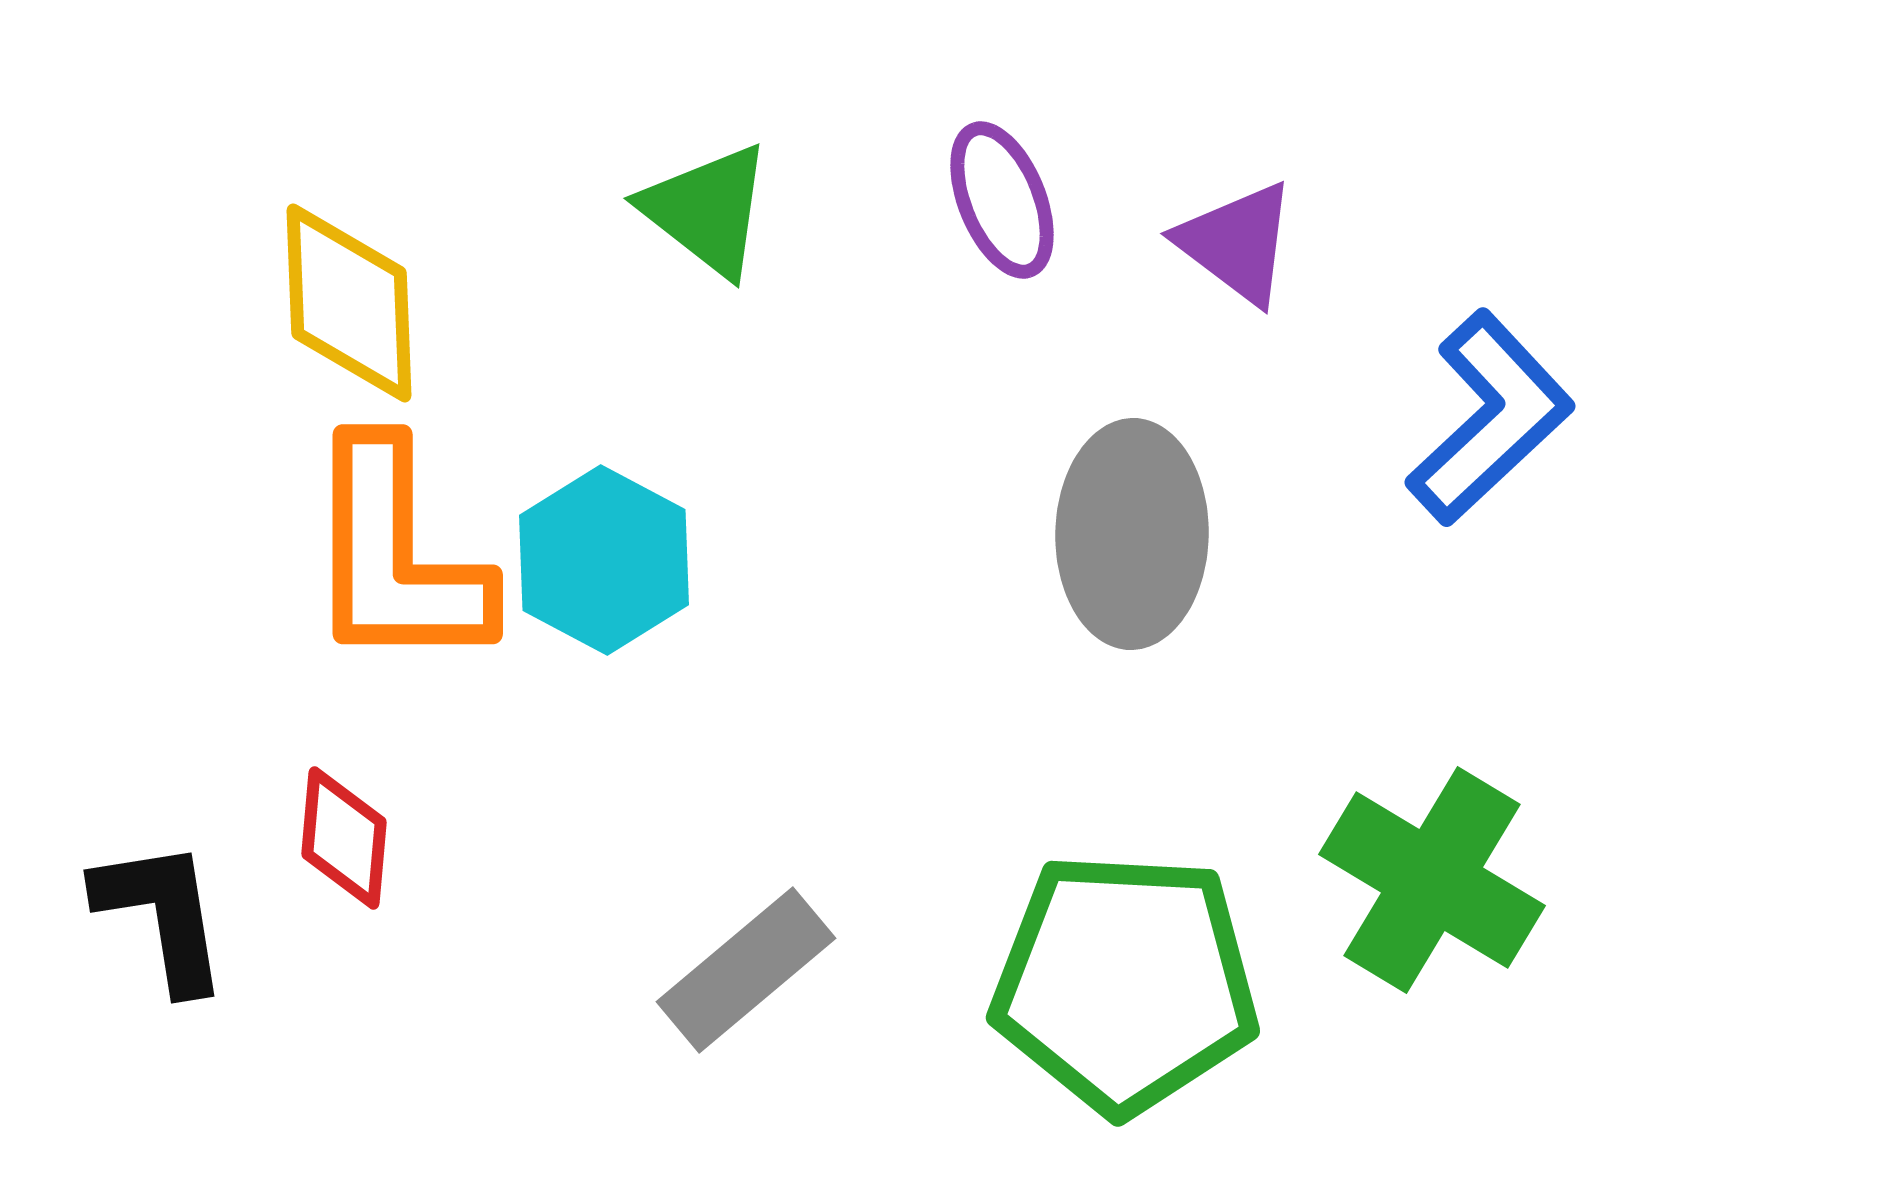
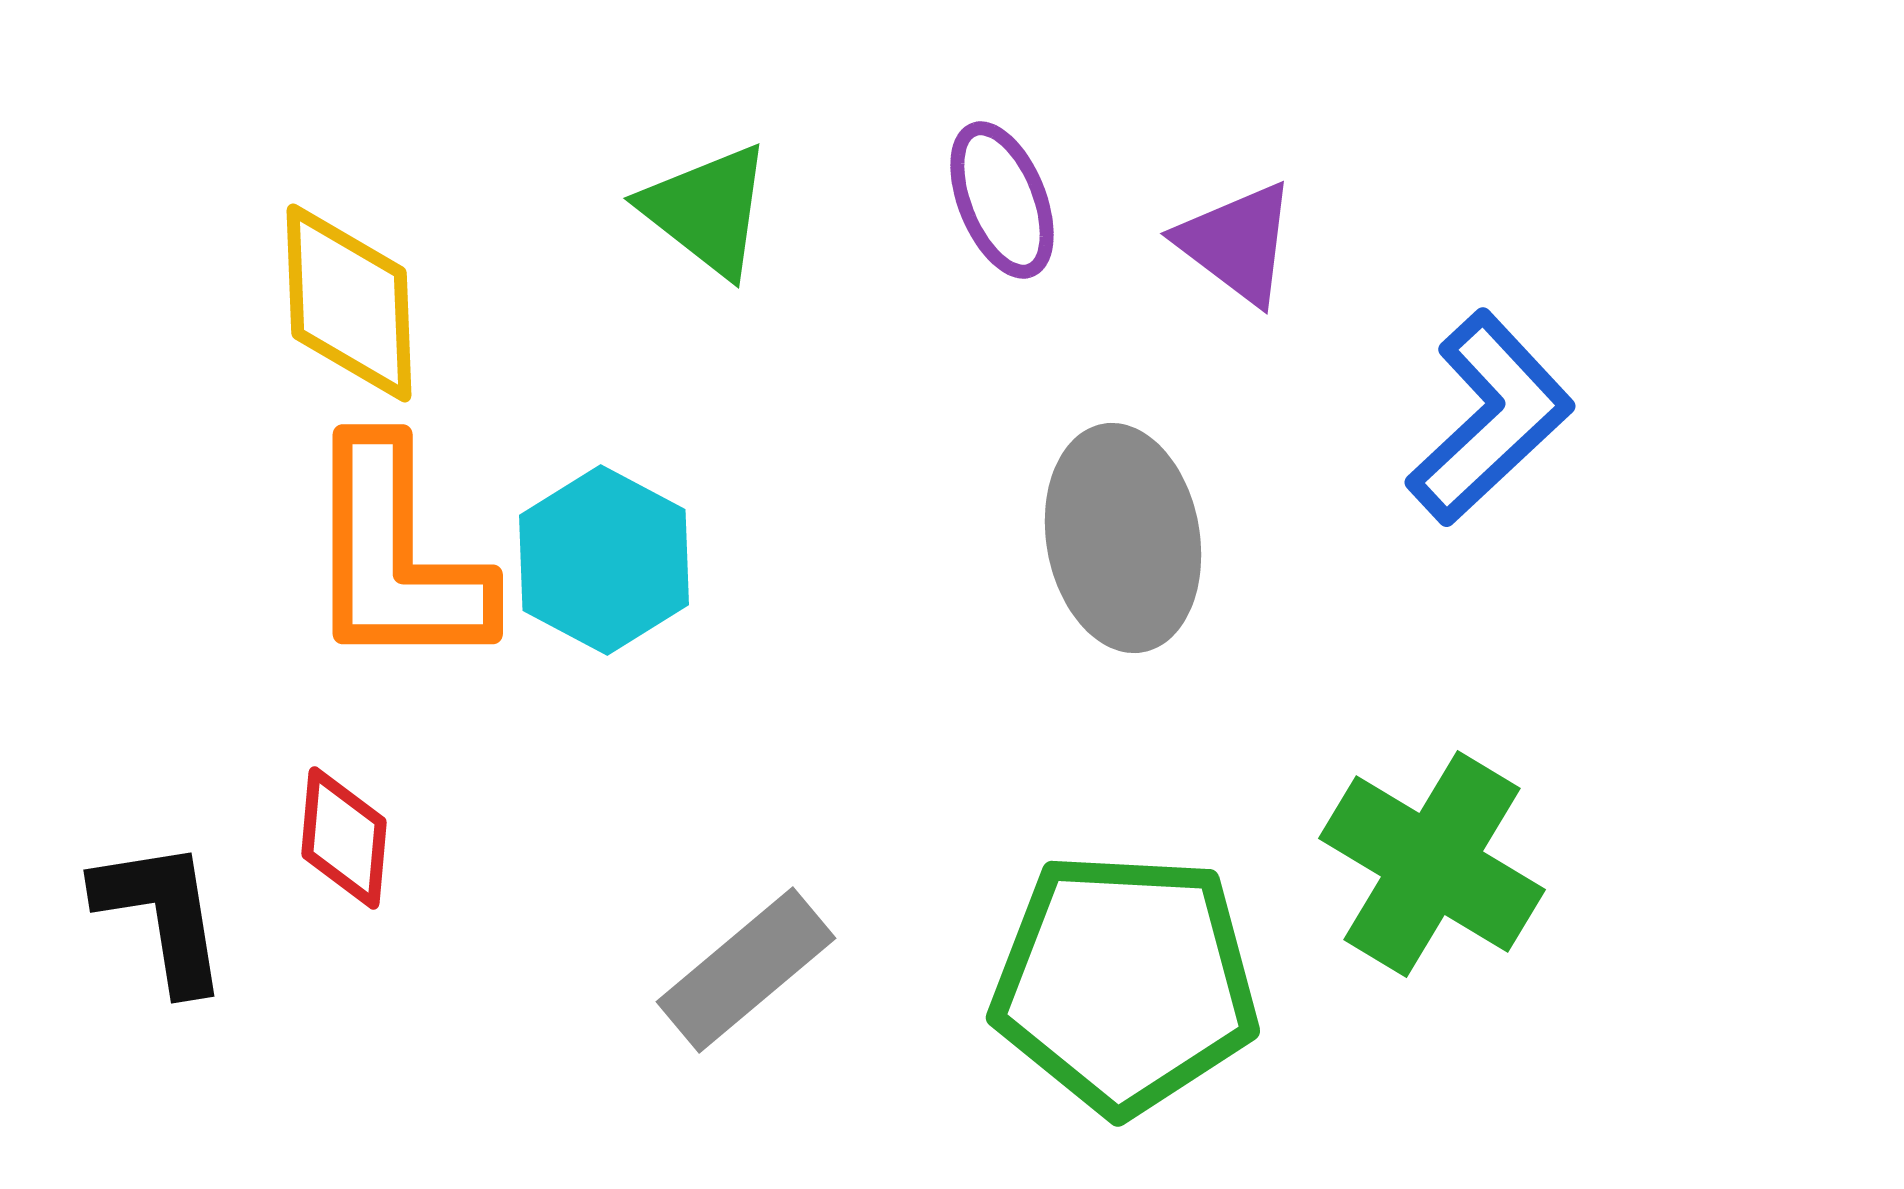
gray ellipse: moved 9 px left, 4 px down; rotated 11 degrees counterclockwise
green cross: moved 16 px up
